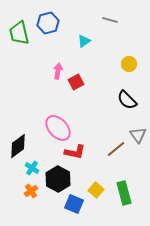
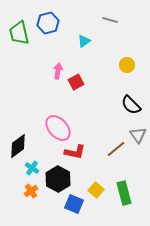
yellow circle: moved 2 px left, 1 px down
black semicircle: moved 4 px right, 5 px down
